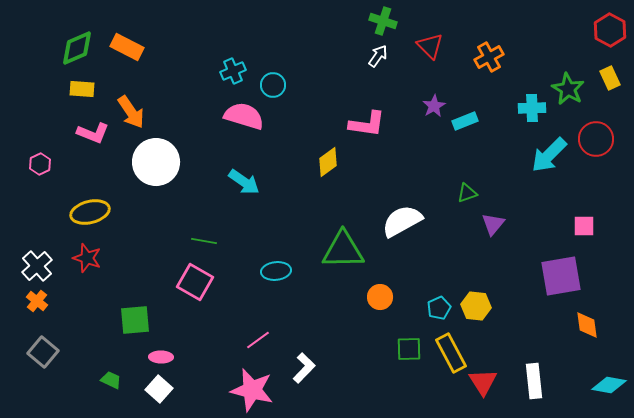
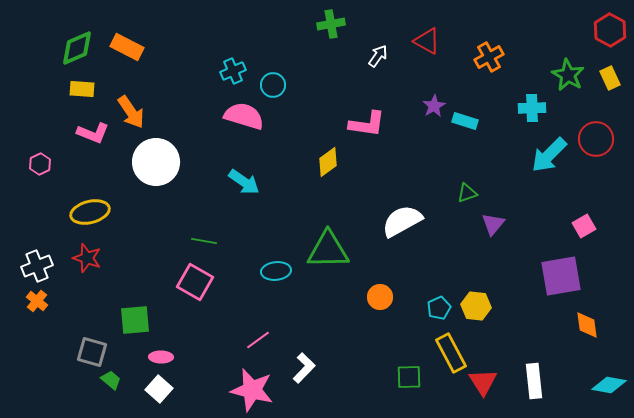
green cross at (383, 21): moved 52 px left, 3 px down; rotated 28 degrees counterclockwise
red triangle at (430, 46): moved 3 px left, 5 px up; rotated 16 degrees counterclockwise
green star at (568, 89): moved 14 px up
cyan rectangle at (465, 121): rotated 40 degrees clockwise
pink square at (584, 226): rotated 30 degrees counterclockwise
green triangle at (343, 250): moved 15 px left
white cross at (37, 266): rotated 20 degrees clockwise
green square at (409, 349): moved 28 px down
gray square at (43, 352): moved 49 px right; rotated 24 degrees counterclockwise
green trapezoid at (111, 380): rotated 15 degrees clockwise
